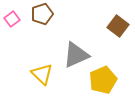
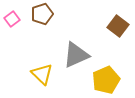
yellow pentagon: moved 3 px right
